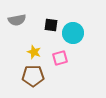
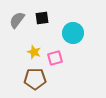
gray semicircle: rotated 138 degrees clockwise
black square: moved 9 px left, 7 px up; rotated 16 degrees counterclockwise
pink square: moved 5 px left
brown pentagon: moved 2 px right, 3 px down
